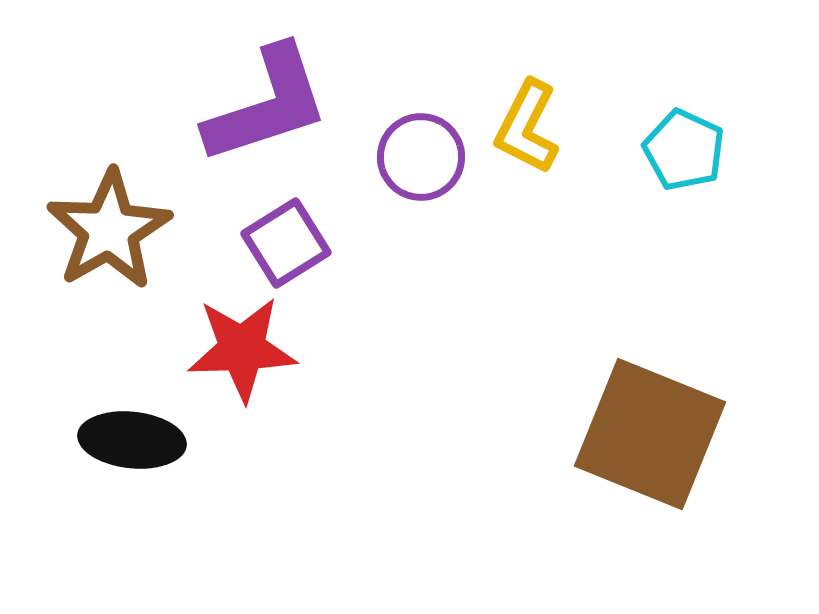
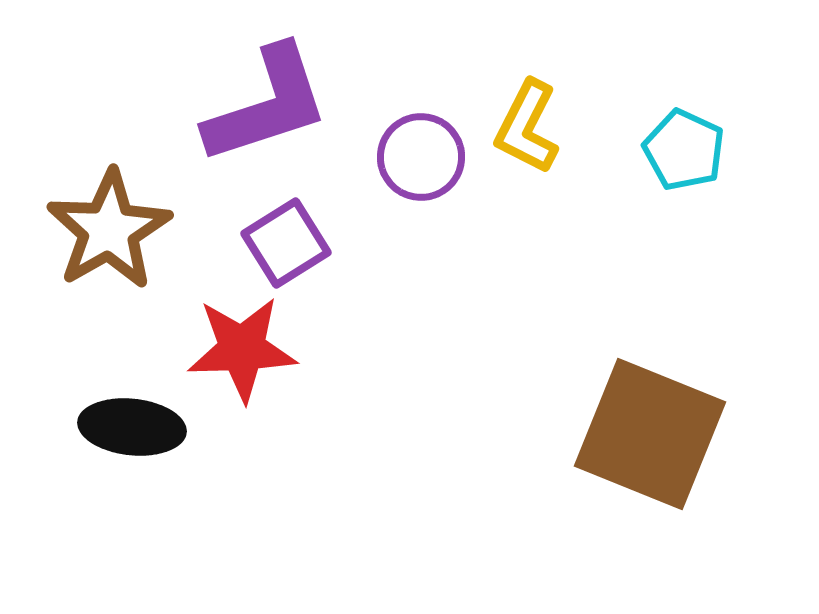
black ellipse: moved 13 px up
